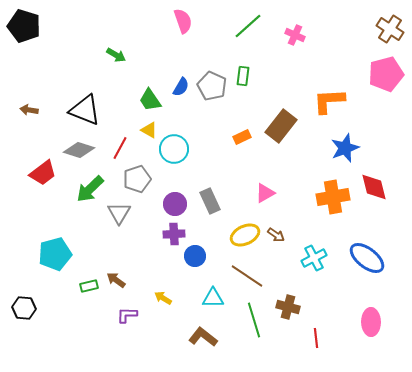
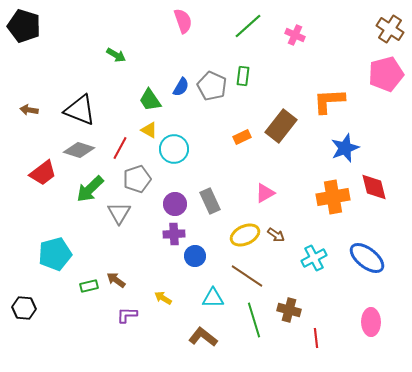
black triangle at (85, 110): moved 5 px left
brown cross at (288, 307): moved 1 px right, 3 px down
